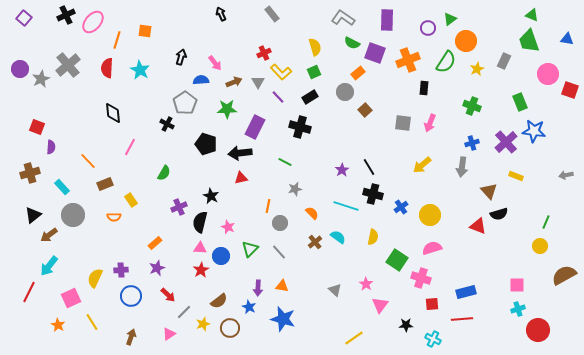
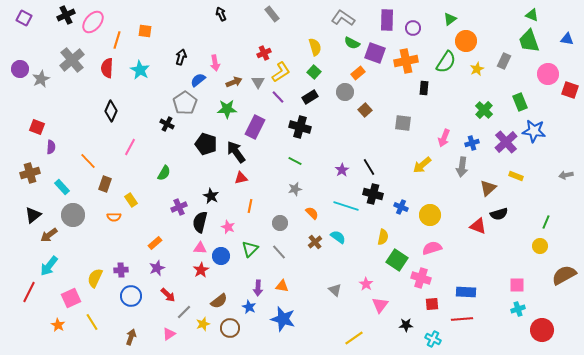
purple square at (24, 18): rotated 14 degrees counterclockwise
purple circle at (428, 28): moved 15 px left
orange cross at (408, 60): moved 2 px left, 1 px down; rotated 10 degrees clockwise
pink arrow at (215, 63): rotated 28 degrees clockwise
gray cross at (68, 65): moved 4 px right, 5 px up
yellow L-shape at (281, 72): rotated 80 degrees counterclockwise
green square at (314, 72): rotated 24 degrees counterclockwise
blue semicircle at (201, 80): moved 3 px left; rotated 35 degrees counterclockwise
green cross at (472, 106): moved 12 px right, 4 px down; rotated 24 degrees clockwise
black diamond at (113, 113): moved 2 px left, 2 px up; rotated 30 degrees clockwise
pink arrow at (430, 123): moved 14 px right, 15 px down
black arrow at (240, 153): moved 4 px left, 1 px up; rotated 60 degrees clockwise
green line at (285, 162): moved 10 px right, 1 px up
brown rectangle at (105, 184): rotated 49 degrees counterclockwise
brown triangle at (489, 191): moved 1 px left, 3 px up; rotated 30 degrees clockwise
orange line at (268, 206): moved 18 px left
blue cross at (401, 207): rotated 32 degrees counterclockwise
yellow semicircle at (373, 237): moved 10 px right
blue rectangle at (466, 292): rotated 18 degrees clockwise
red circle at (538, 330): moved 4 px right
